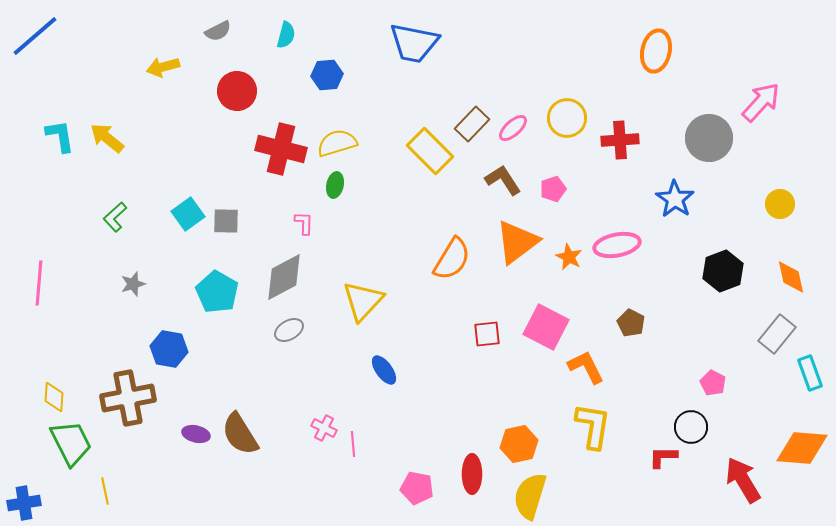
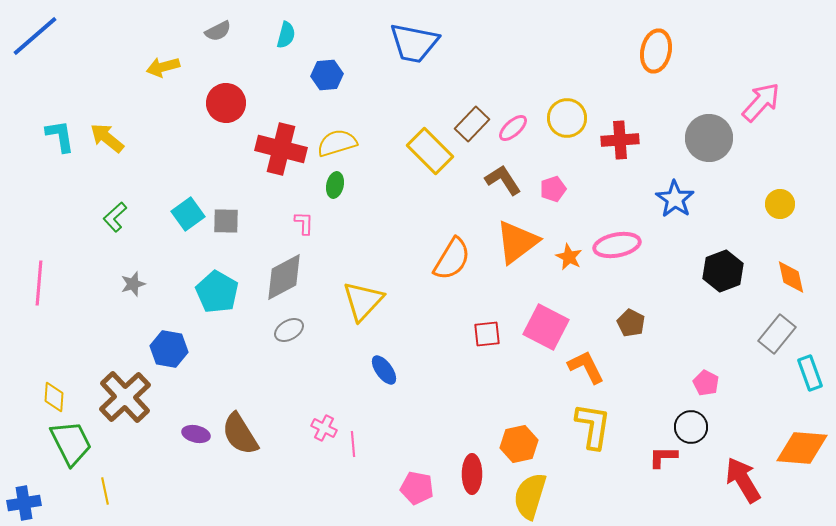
red circle at (237, 91): moved 11 px left, 12 px down
pink pentagon at (713, 383): moved 7 px left
brown cross at (128, 398): moved 3 px left, 1 px up; rotated 32 degrees counterclockwise
